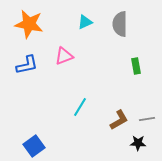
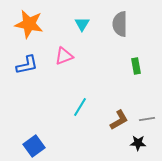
cyan triangle: moved 3 px left, 2 px down; rotated 35 degrees counterclockwise
